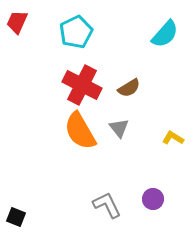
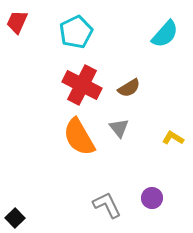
orange semicircle: moved 1 px left, 6 px down
purple circle: moved 1 px left, 1 px up
black square: moved 1 px left, 1 px down; rotated 24 degrees clockwise
